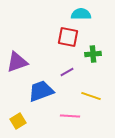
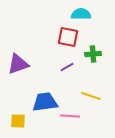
purple triangle: moved 1 px right, 2 px down
purple line: moved 5 px up
blue trapezoid: moved 4 px right, 11 px down; rotated 12 degrees clockwise
yellow square: rotated 35 degrees clockwise
